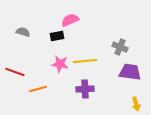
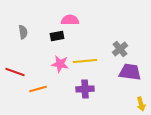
pink semicircle: rotated 24 degrees clockwise
gray semicircle: rotated 64 degrees clockwise
gray cross: moved 2 px down; rotated 28 degrees clockwise
yellow arrow: moved 5 px right
